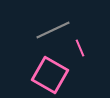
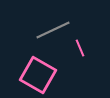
pink square: moved 12 px left
